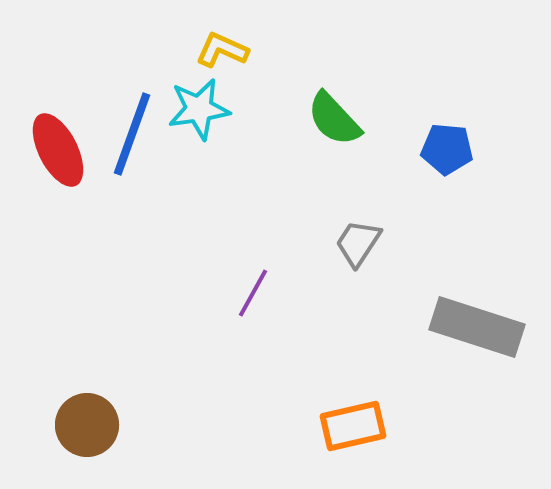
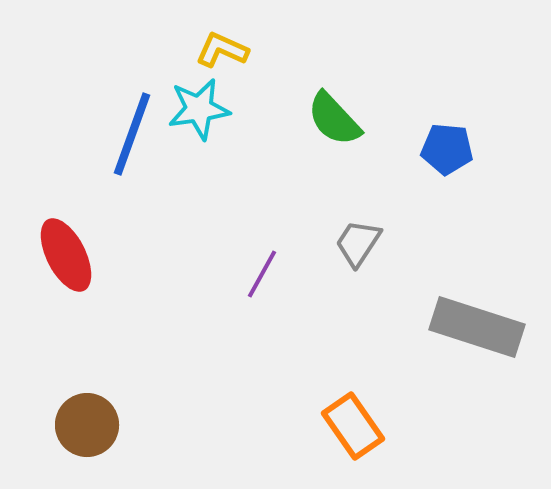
red ellipse: moved 8 px right, 105 px down
purple line: moved 9 px right, 19 px up
orange rectangle: rotated 68 degrees clockwise
